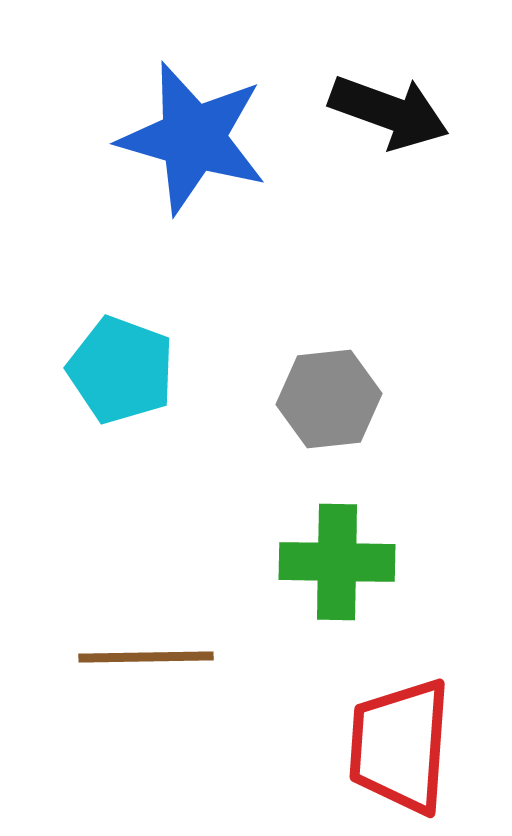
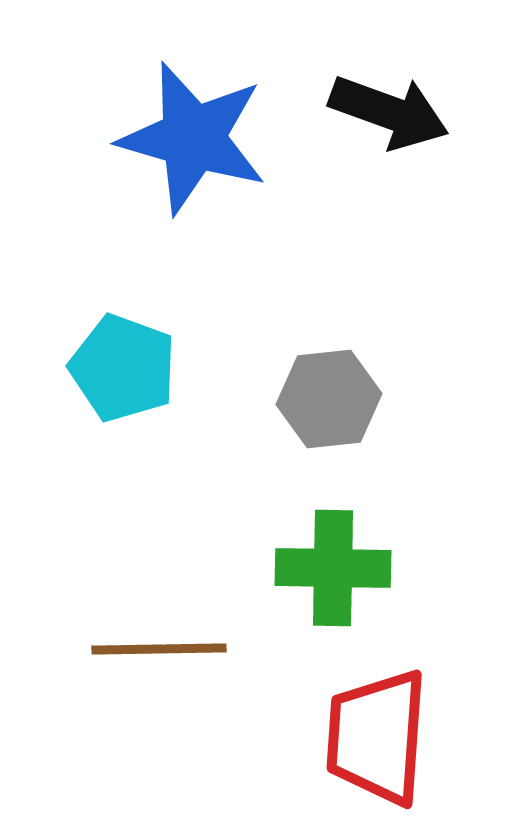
cyan pentagon: moved 2 px right, 2 px up
green cross: moved 4 px left, 6 px down
brown line: moved 13 px right, 8 px up
red trapezoid: moved 23 px left, 9 px up
